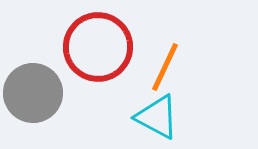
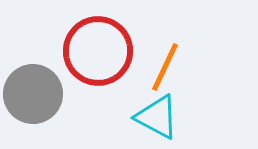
red circle: moved 4 px down
gray circle: moved 1 px down
